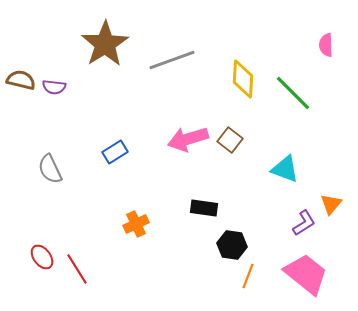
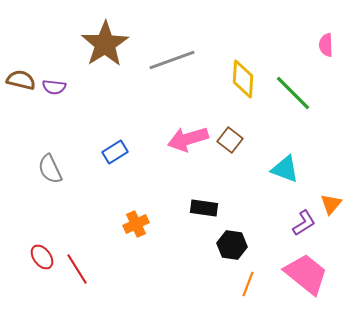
orange line: moved 8 px down
